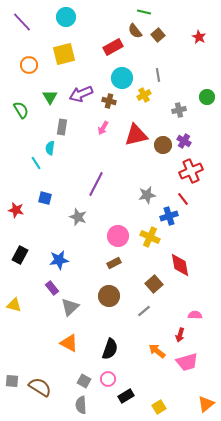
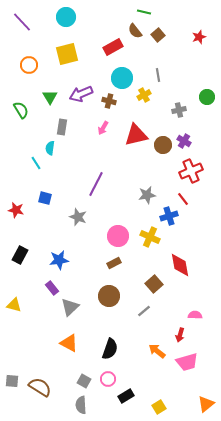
red star at (199, 37): rotated 24 degrees clockwise
yellow square at (64, 54): moved 3 px right
